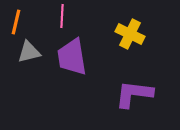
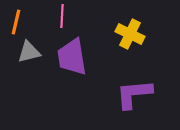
purple L-shape: rotated 12 degrees counterclockwise
